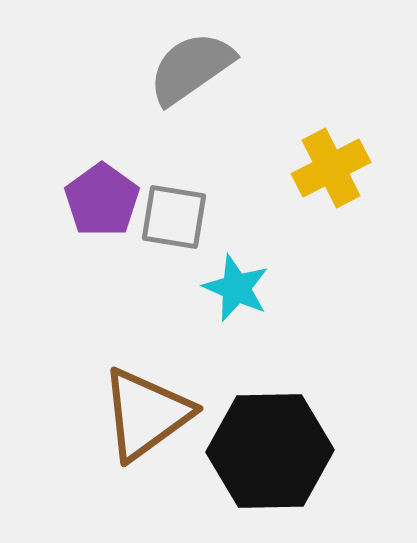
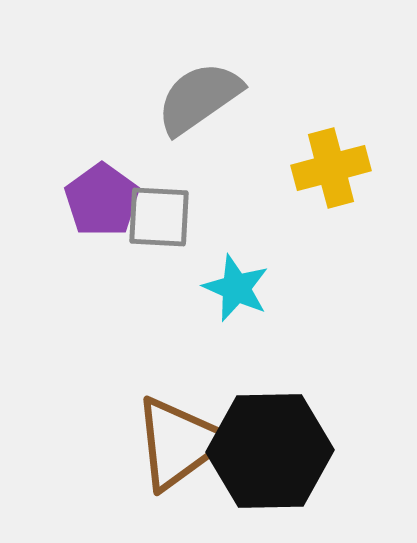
gray semicircle: moved 8 px right, 30 px down
yellow cross: rotated 12 degrees clockwise
gray square: moved 15 px left; rotated 6 degrees counterclockwise
brown triangle: moved 33 px right, 29 px down
